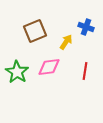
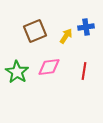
blue cross: rotated 28 degrees counterclockwise
yellow arrow: moved 6 px up
red line: moved 1 px left
